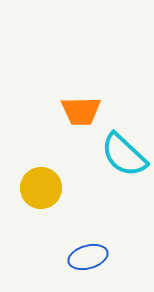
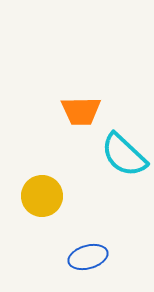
yellow circle: moved 1 px right, 8 px down
